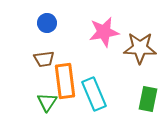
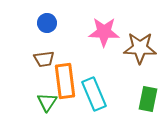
pink star: rotated 12 degrees clockwise
